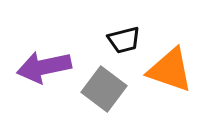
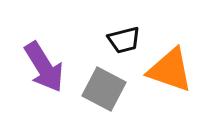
purple arrow: rotated 110 degrees counterclockwise
gray square: rotated 9 degrees counterclockwise
